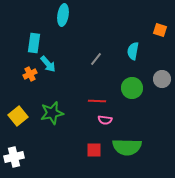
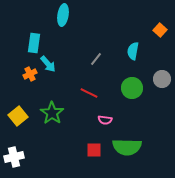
orange square: rotated 24 degrees clockwise
red line: moved 8 px left, 8 px up; rotated 24 degrees clockwise
green star: rotated 25 degrees counterclockwise
